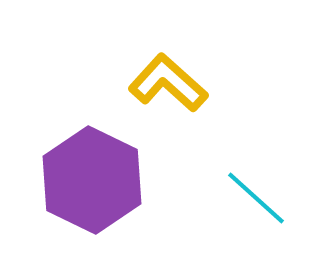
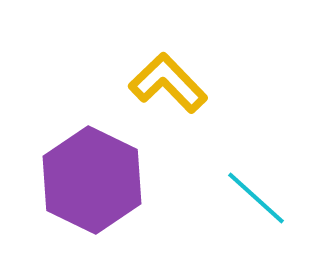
yellow L-shape: rotated 4 degrees clockwise
